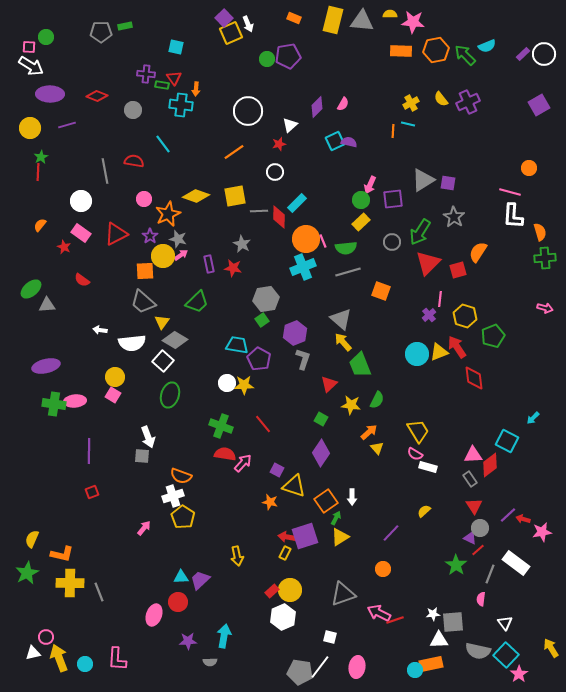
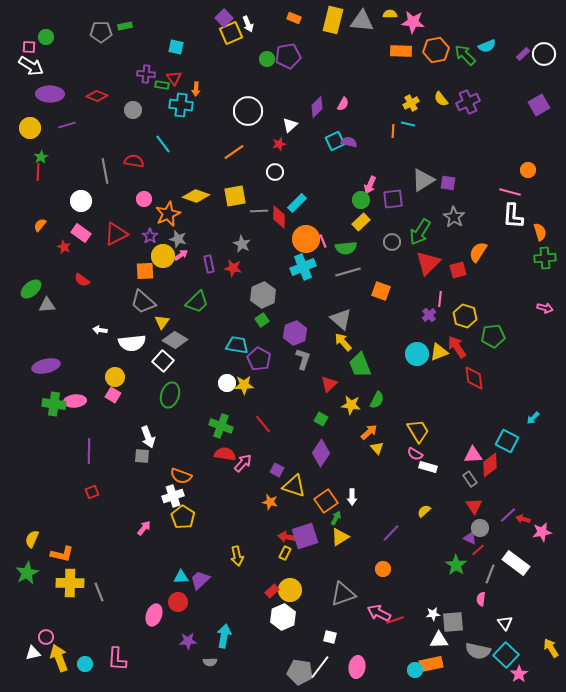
orange circle at (529, 168): moved 1 px left, 2 px down
gray hexagon at (266, 299): moved 3 px left, 4 px up; rotated 15 degrees counterclockwise
green pentagon at (493, 336): rotated 15 degrees clockwise
